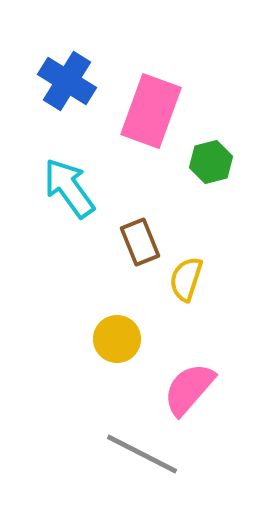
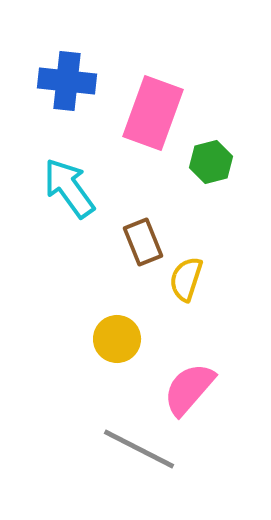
blue cross: rotated 26 degrees counterclockwise
pink rectangle: moved 2 px right, 2 px down
brown rectangle: moved 3 px right
gray line: moved 3 px left, 5 px up
